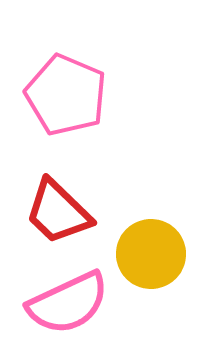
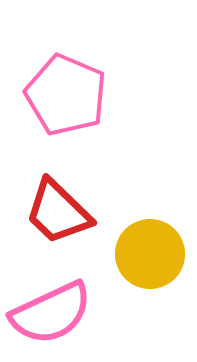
yellow circle: moved 1 px left
pink semicircle: moved 17 px left, 10 px down
